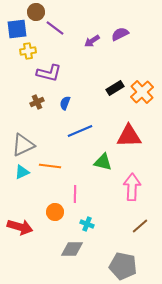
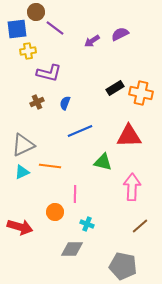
orange cross: moved 1 px left, 1 px down; rotated 35 degrees counterclockwise
